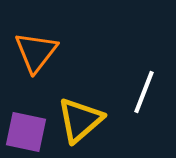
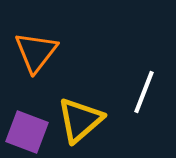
purple square: moved 1 px right; rotated 9 degrees clockwise
